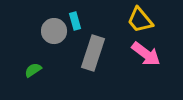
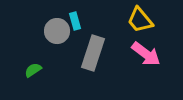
gray circle: moved 3 px right
